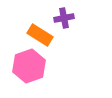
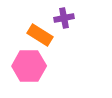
pink hexagon: rotated 20 degrees clockwise
